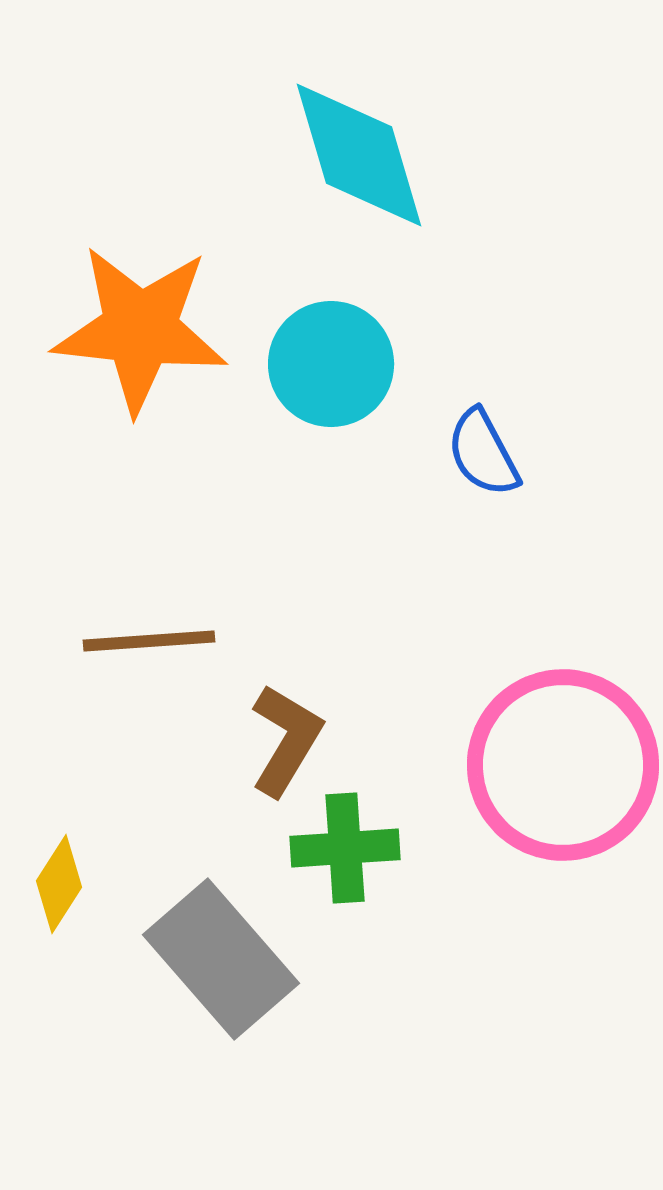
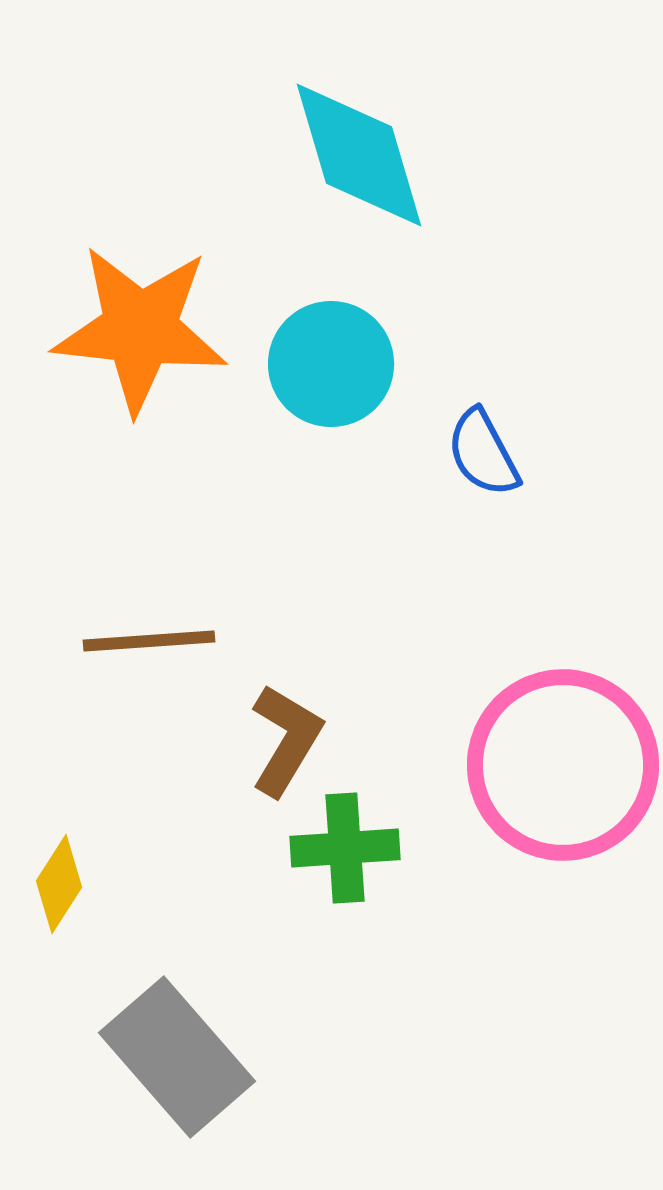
gray rectangle: moved 44 px left, 98 px down
